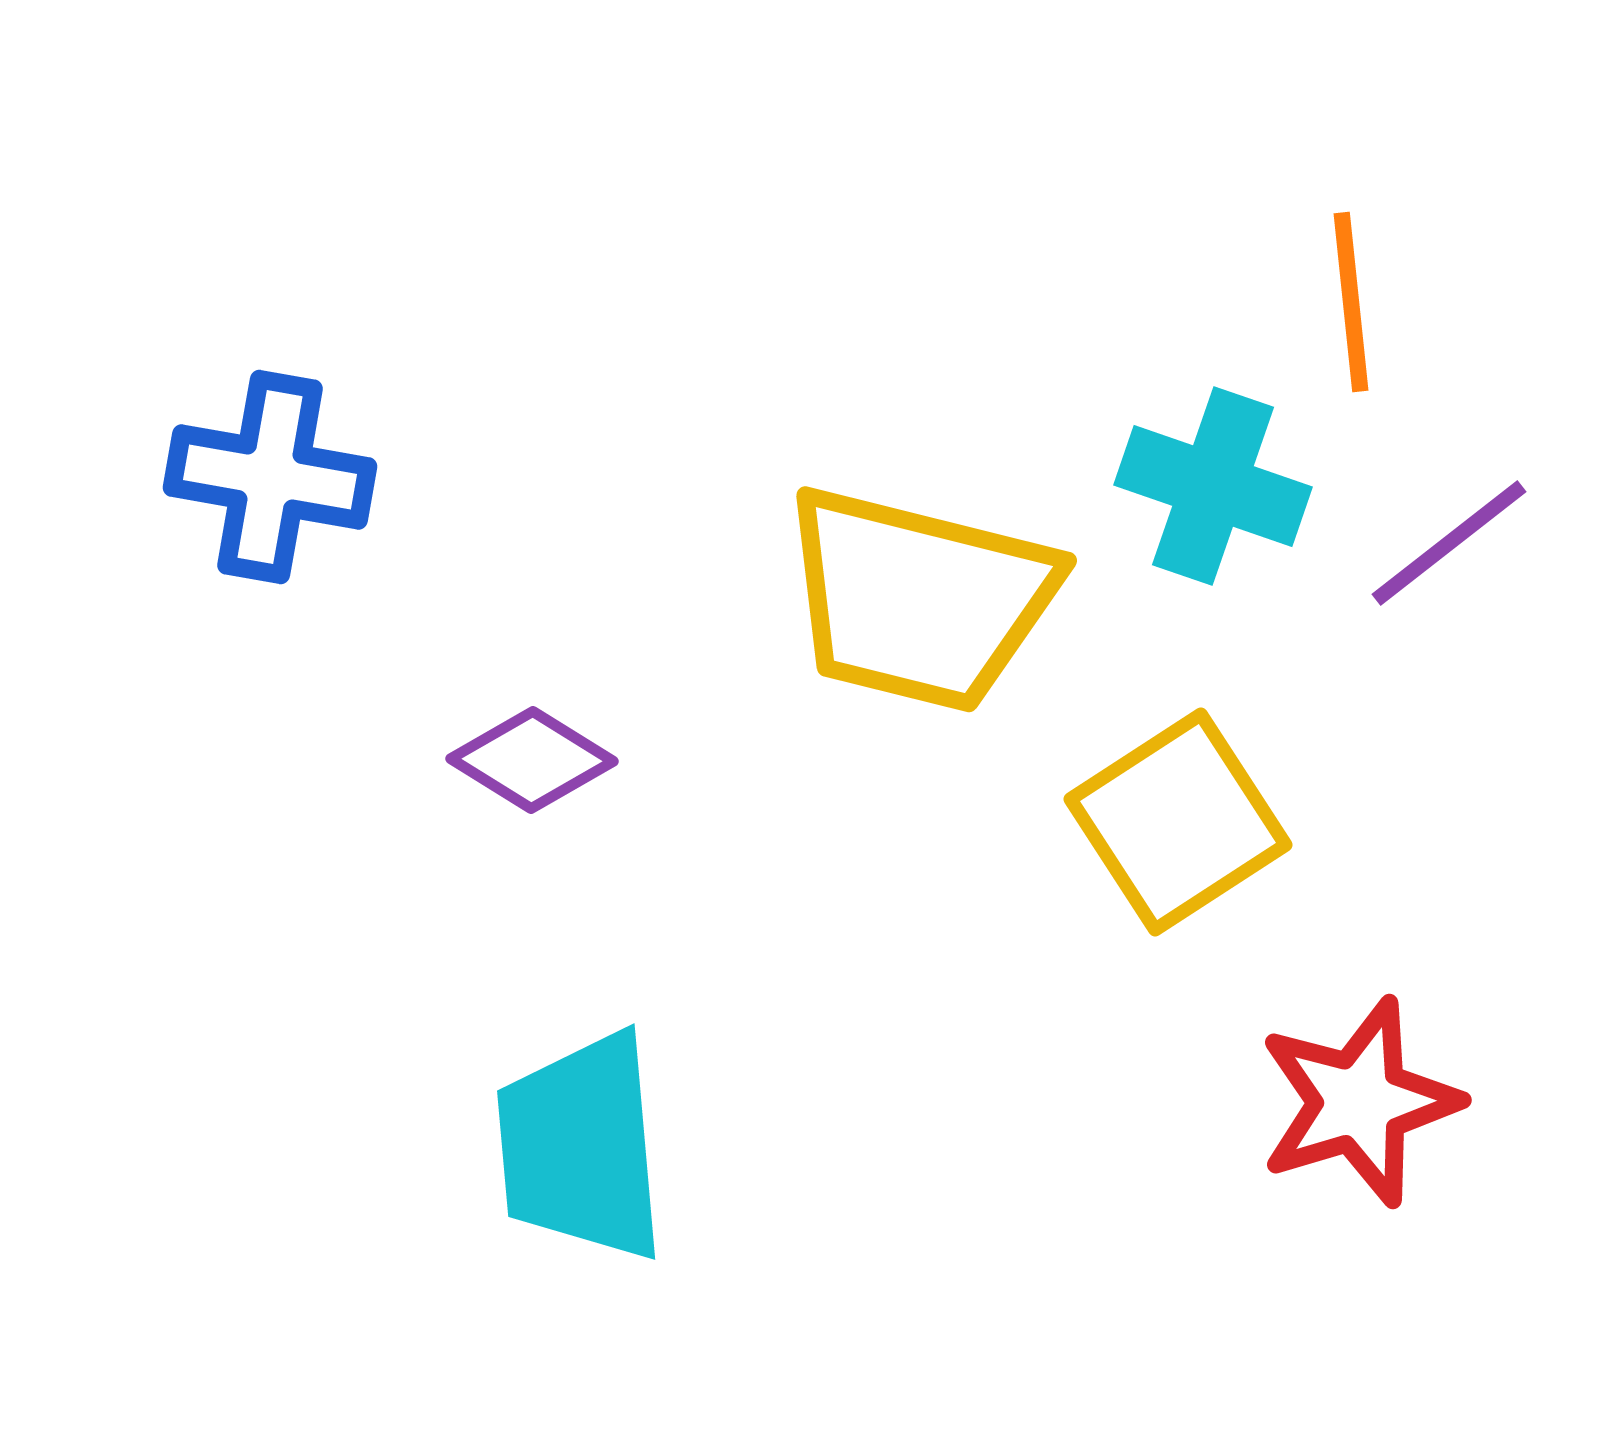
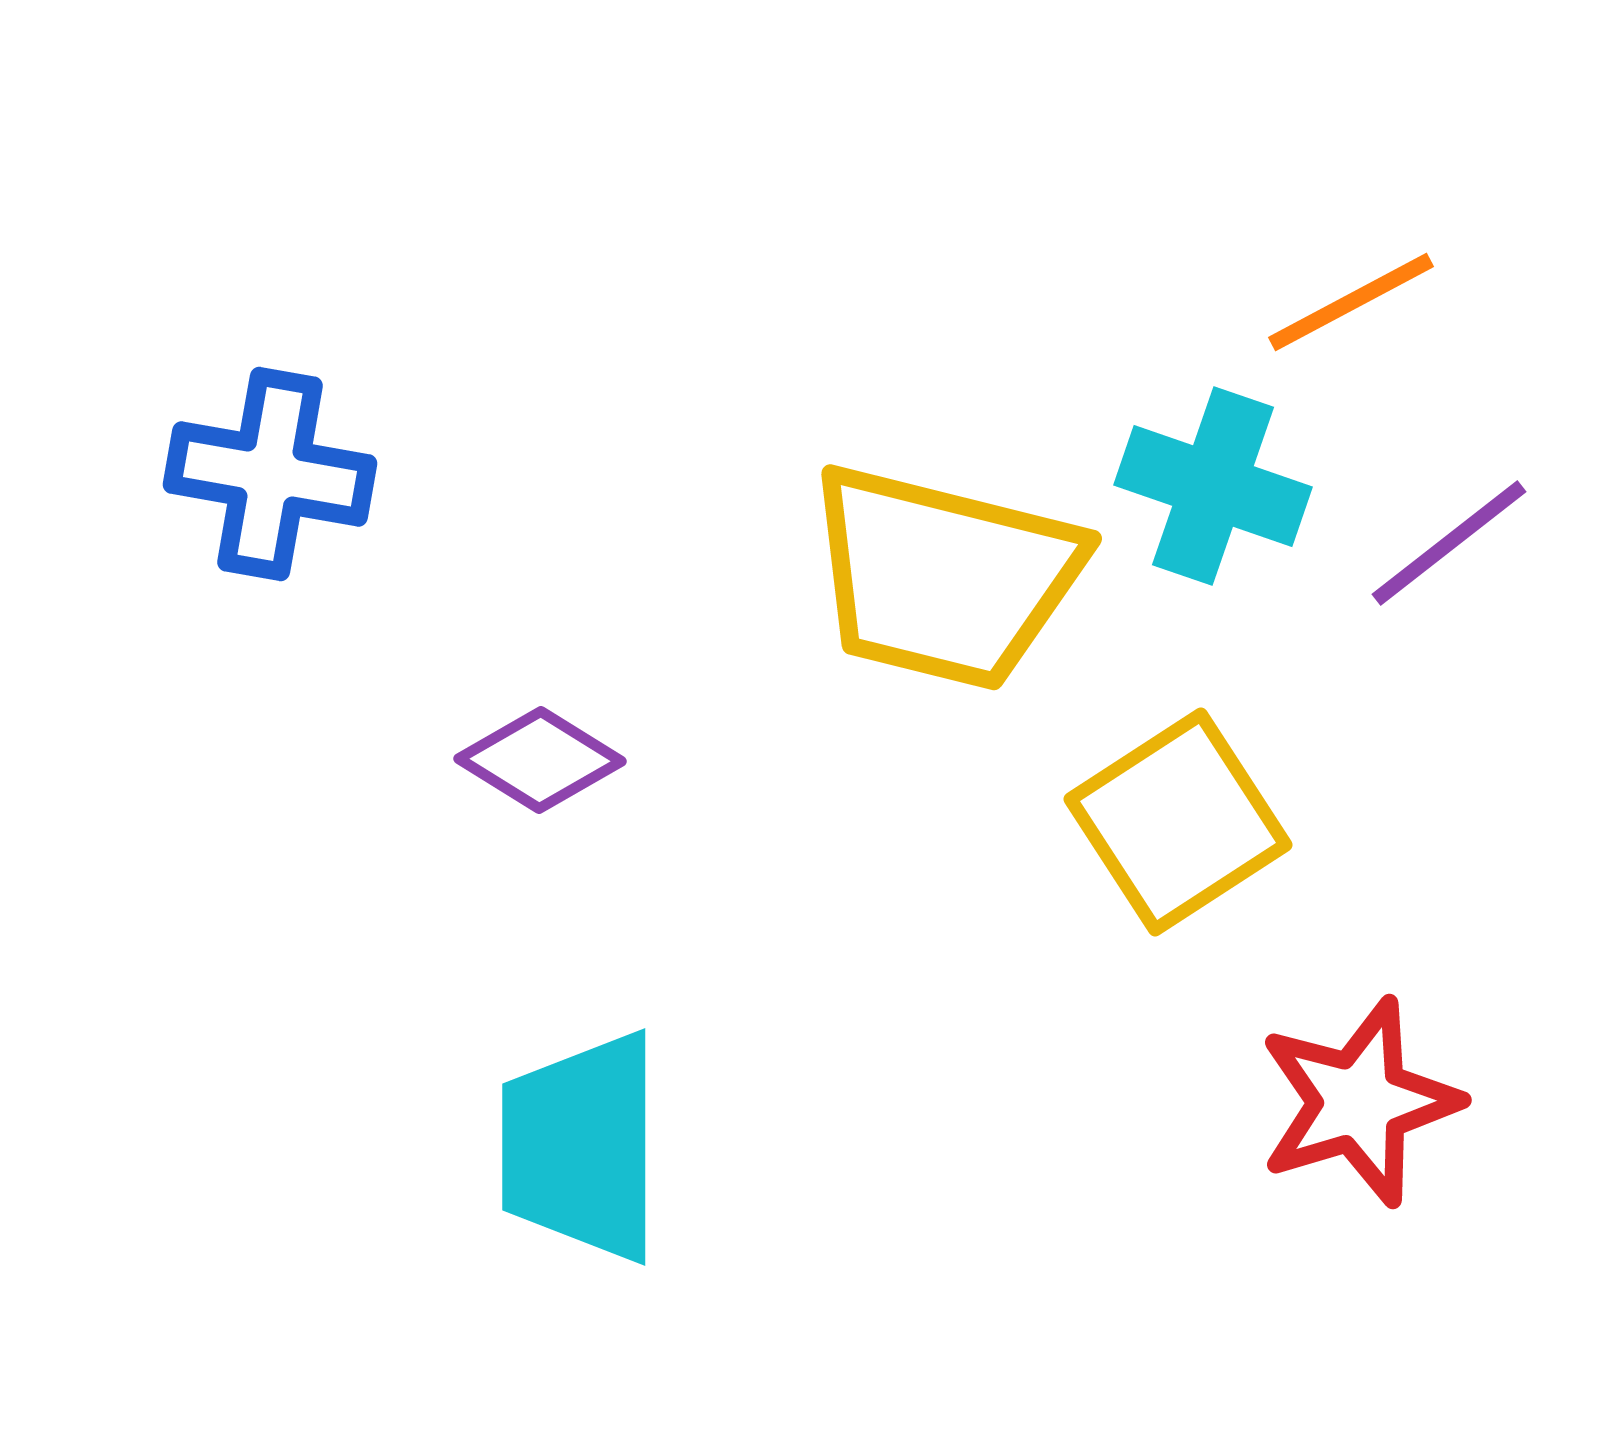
orange line: rotated 68 degrees clockwise
blue cross: moved 3 px up
yellow trapezoid: moved 25 px right, 22 px up
purple diamond: moved 8 px right
cyan trapezoid: rotated 5 degrees clockwise
